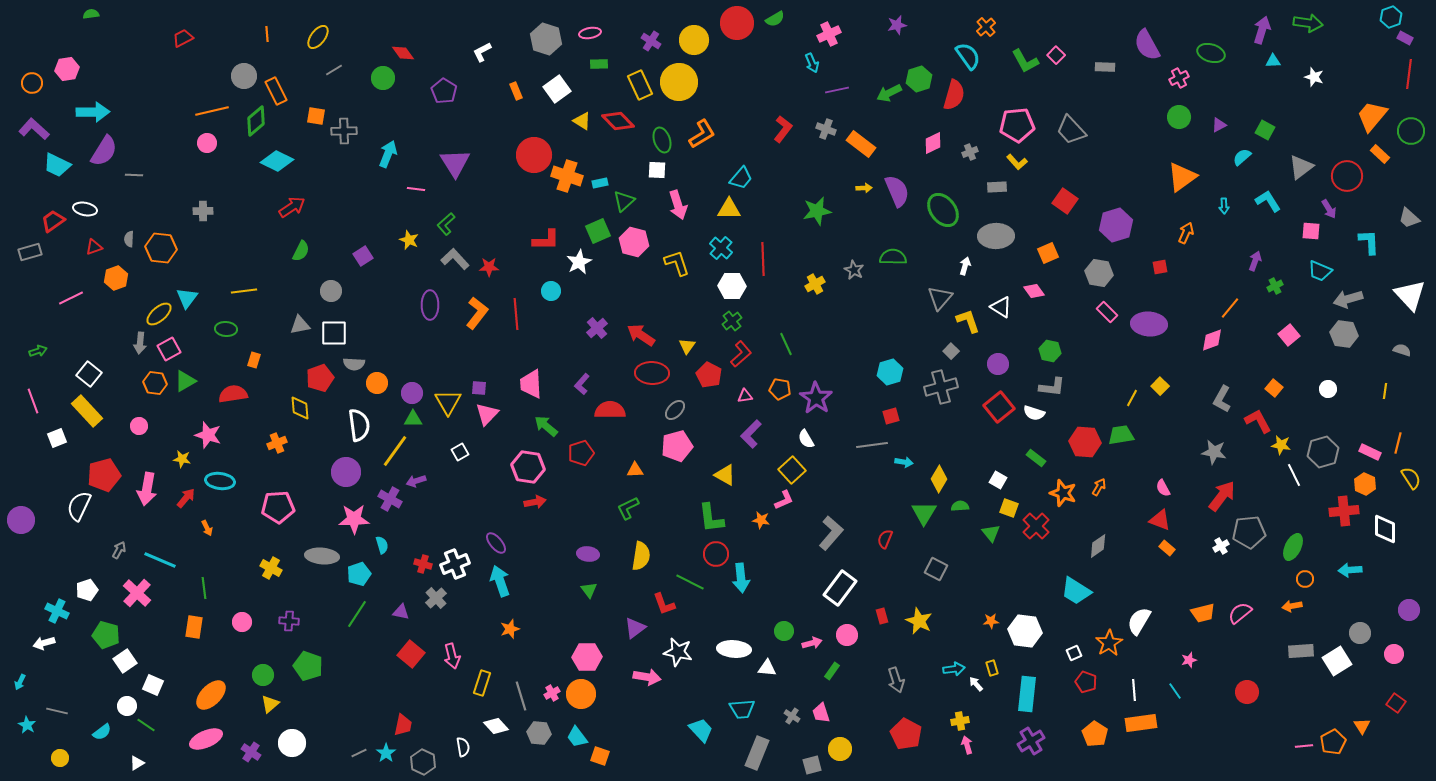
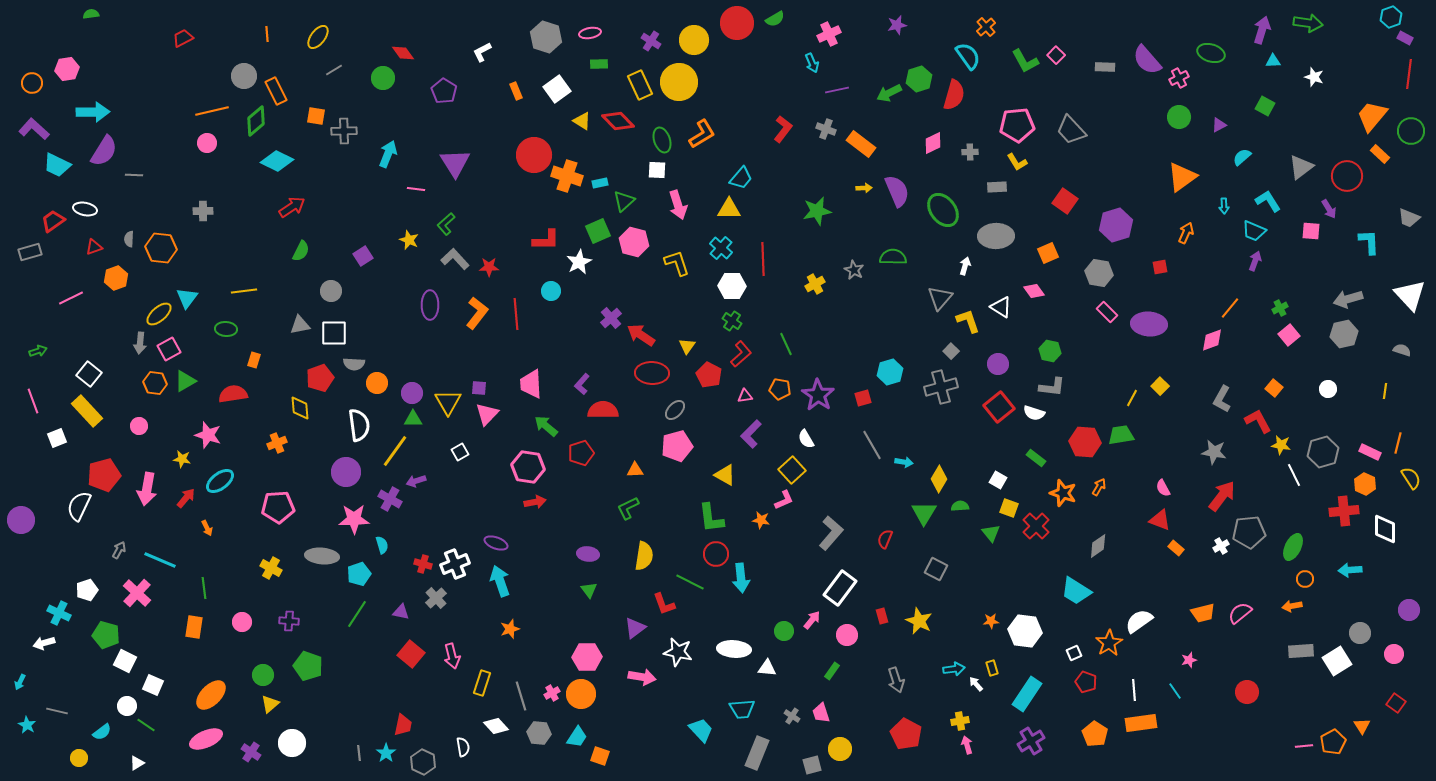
gray hexagon at (546, 39): moved 2 px up
purple semicircle at (1147, 45): moved 15 px down; rotated 12 degrees counterclockwise
green square at (1265, 130): moved 24 px up
gray cross at (970, 152): rotated 21 degrees clockwise
yellow L-shape at (1017, 162): rotated 10 degrees clockwise
gray trapezoid at (1409, 218): rotated 20 degrees counterclockwise
cyan trapezoid at (1320, 271): moved 66 px left, 40 px up
green cross at (1275, 286): moved 5 px right, 22 px down
green cross at (732, 321): rotated 18 degrees counterclockwise
purple cross at (597, 328): moved 14 px right, 10 px up
gray hexagon at (1344, 334): rotated 20 degrees counterclockwise
purple star at (816, 398): moved 2 px right, 3 px up
red semicircle at (610, 410): moved 7 px left
red square at (891, 416): moved 28 px left, 18 px up
gray line at (872, 445): rotated 68 degrees clockwise
cyan ellipse at (220, 481): rotated 44 degrees counterclockwise
purple ellipse at (496, 543): rotated 30 degrees counterclockwise
orange rectangle at (1167, 548): moved 9 px right
yellow semicircle at (641, 556): moved 3 px right
cyan cross at (57, 611): moved 2 px right, 2 px down
white semicircle at (1139, 621): rotated 24 degrees clockwise
pink arrow at (812, 643): moved 23 px up; rotated 36 degrees counterclockwise
white square at (125, 661): rotated 30 degrees counterclockwise
pink arrow at (647, 677): moved 5 px left
cyan rectangle at (1027, 694): rotated 28 degrees clockwise
cyan trapezoid at (577, 737): rotated 110 degrees counterclockwise
gray line at (359, 753): rotated 70 degrees counterclockwise
yellow circle at (60, 758): moved 19 px right
